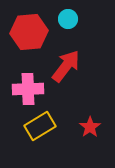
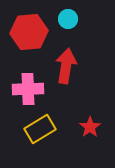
red arrow: rotated 28 degrees counterclockwise
yellow rectangle: moved 3 px down
